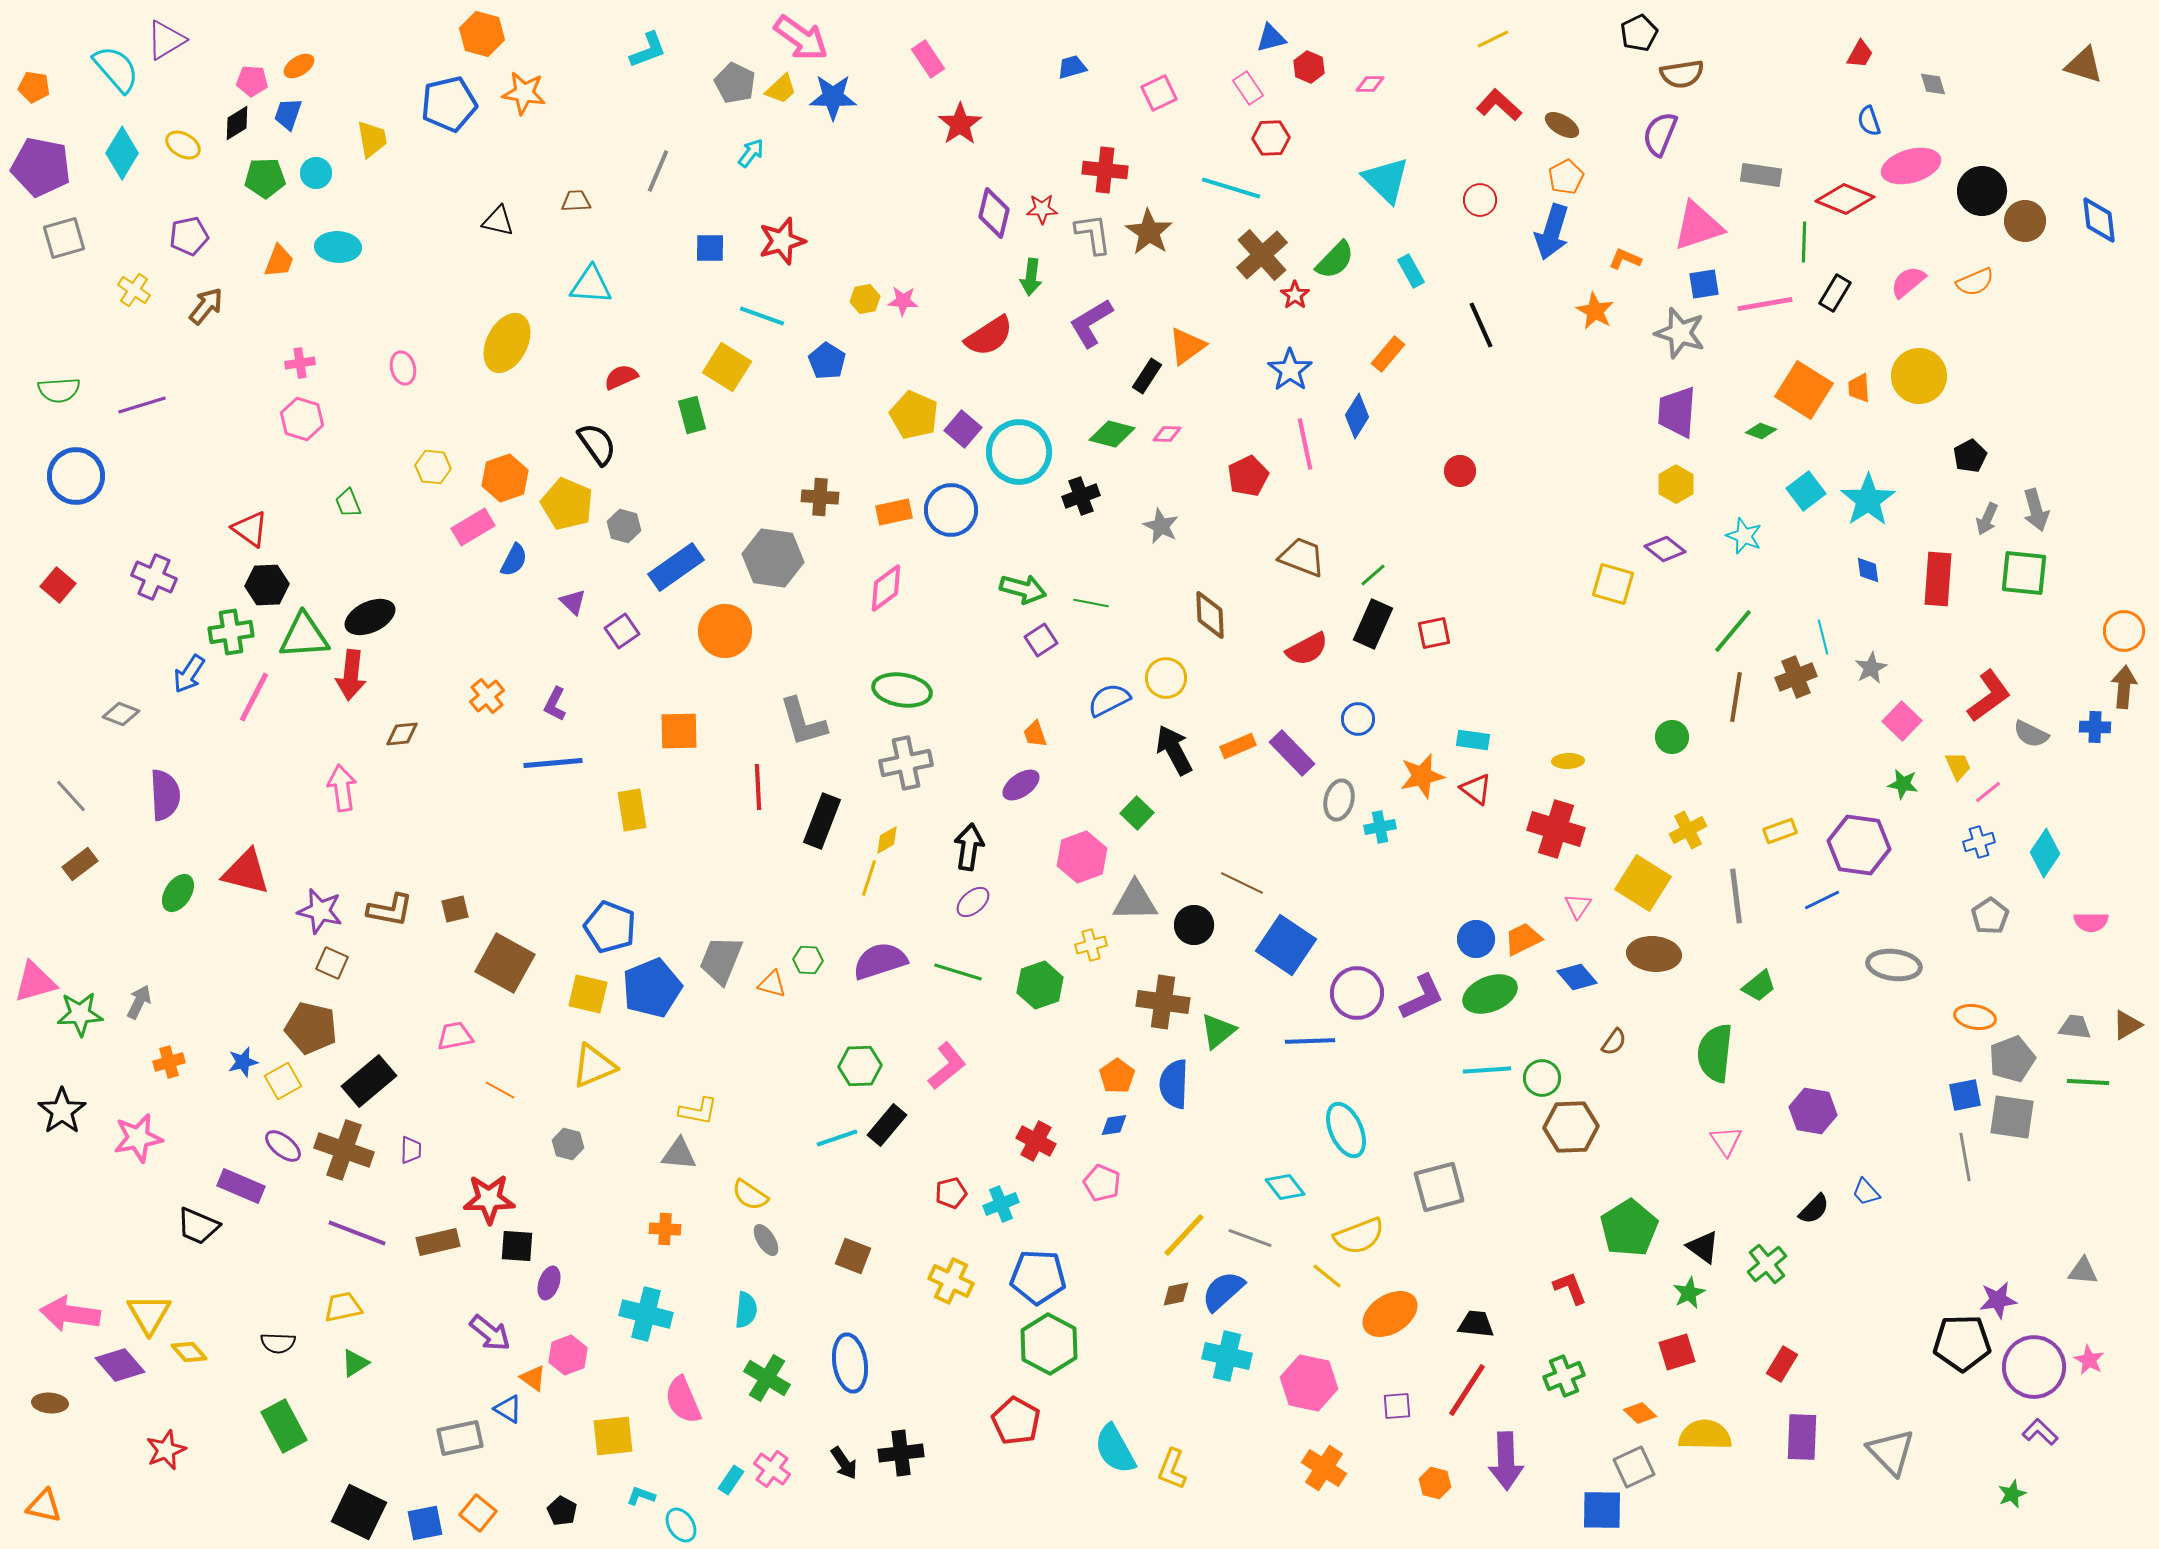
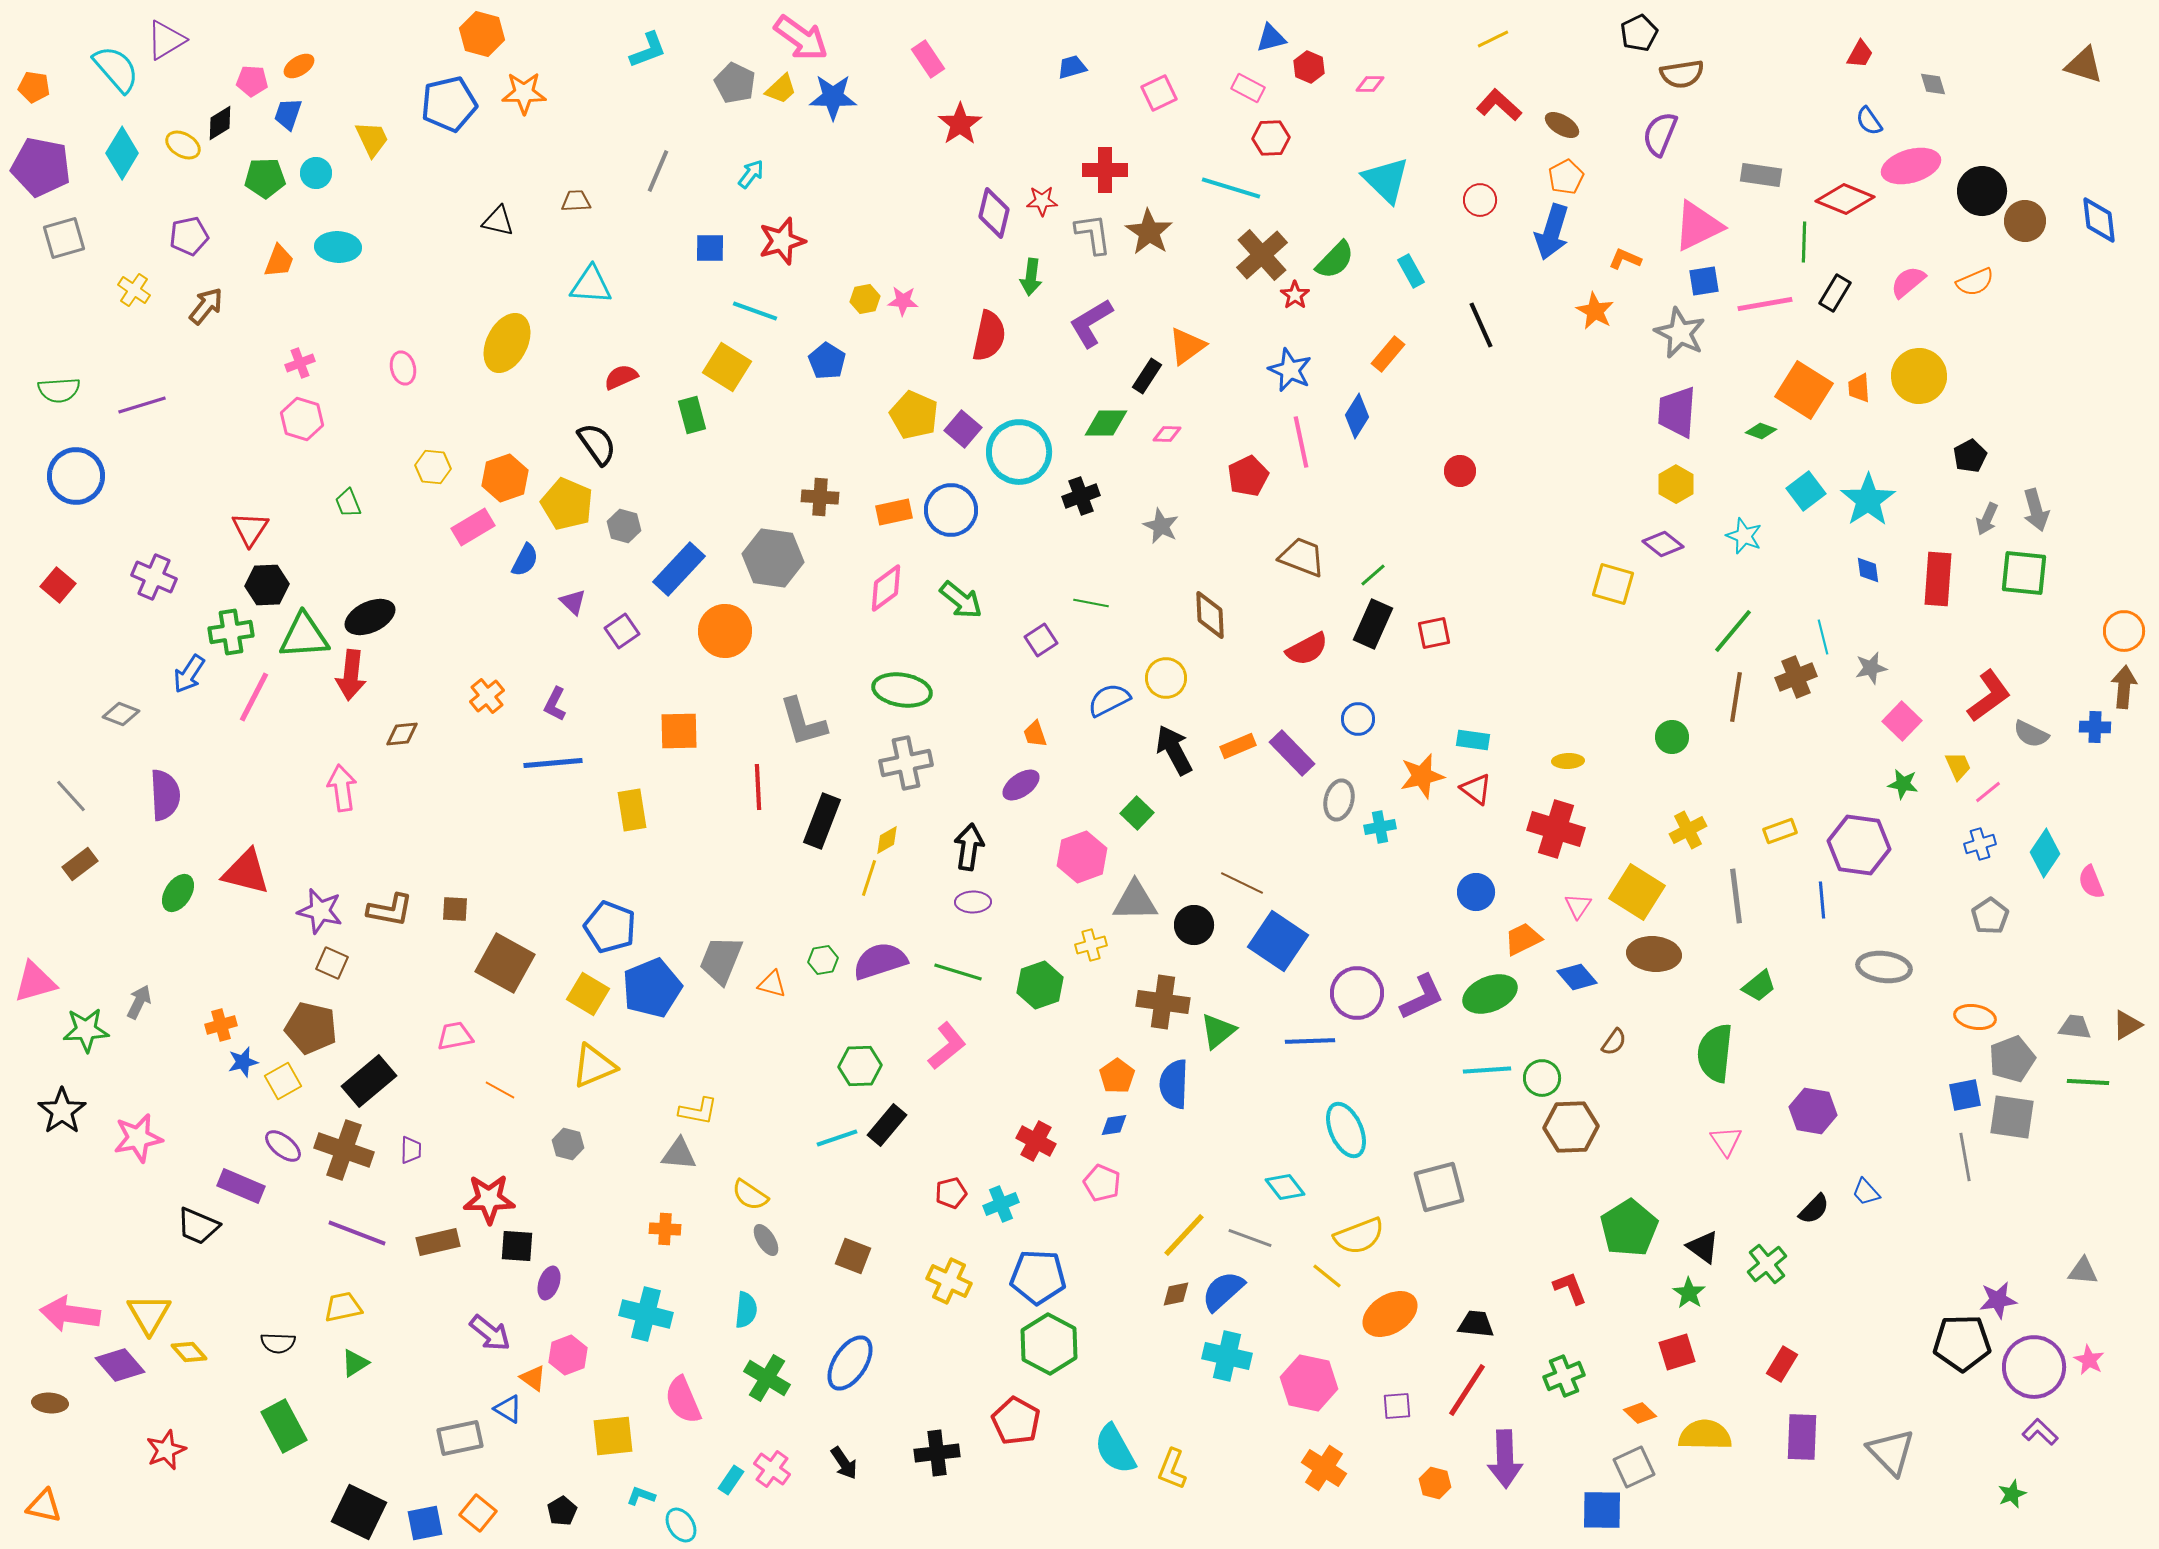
pink rectangle at (1248, 88): rotated 28 degrees counterclockwise
orange star at (524, 93): rotated 9 degrees counterclockwise
blue semicircle at (1869, 121): rotated 16 degrees counterclockwise
black diamond at (237, 123): moved 17 px left
yellow trapezoid at (372, 139): rotated 15 degrees counterclockwise
cyan arrow at (751, 153): moved 21 px down
red cross at (1105, 170): rotated 6 degrees counterclockwise
red star at (1042, 209): moved 8 px up
pink triangle at (1698, 226): rotated 8 degrees counterclockwise
blue square at (1704, 284): moved 3 px up
cyan line at (762, 316): moved 7 px left, 5 px up
gray star at (1680, 333): rotated 9 degrees clockwise
red semicircle at (989, 336): rotated 45 degrees counterclockwise
pink cross at (300, 363): rotated 12 degrees counterclockwise
blue star at (1290, 370): rotated 12 degrees counterclockwise
green diamond at (1112, 434): moved 6 px left, 11 px up; rotated 15 degrees counterclockwise
pink line at (1305, 444): moved 4 px left, 2 px up
red triangle at (250, 529): rotated 27 degrees clockwise
purple diamond at (1665, 549): moved 2 px left, 5 px up
blue semicircle at (514, 560): moved 11 px right
blue rectangle at (676, 567): moved 3 px right, 2 px down; rotated 12 degrees counterclockwise
green arrow at (1023, 589): moved 62 px left, 11 px down; rotated 24 degrees clockwise
gray star at (1871, 668): rotated 16 degrees clockwise
blue cross at (1979, 842): moved 1 px right, 2 px down
yellow square at (1643, 883): moved 6 px left, 9 px down
blue line at (1822, 900): rotated 69 degrees counterclockwise
purple ellipse at (973, 902): rotated 40 degrees clockwise
brown square at (455, 909): rotated 16 degrees clockwise
pink semicircle at (2091, 922): moved 40 px up; rotated 68 degrees clockwise
blue circle at (1476, 939): moved 47 px up
blue square at (1286, 945): moved 8 px left, 4 px up
green hexagon at (808, 960): moved 15 px right; rotated 12 degrees counterclockwise
gray ellipse at (1894, 965): moved 10 px left, 2 px down
yellow square at (588, 994): rotated 18 degrees clockwise
green star at (80, 1014): moved 6 px right, 16 px down
orange cross at (169, 1062): moved 52 px right, 37 px up
pink L-shape at (947, 1066): moved 20 px up
yellow cross at (951, 1281): moved 2 px left
green star at (1689, 1293): rotated 12 degrees counterclockwise
blue ellipse at (850, 1363): rotated 42 degrees clockwise
black cross at (901, 1453): moved 36 px right
purple arrow at (1506, 1461): moved 1 px left, 2 px up
black pentagon at (562, 1511): rotated 12 degrees clockwise
